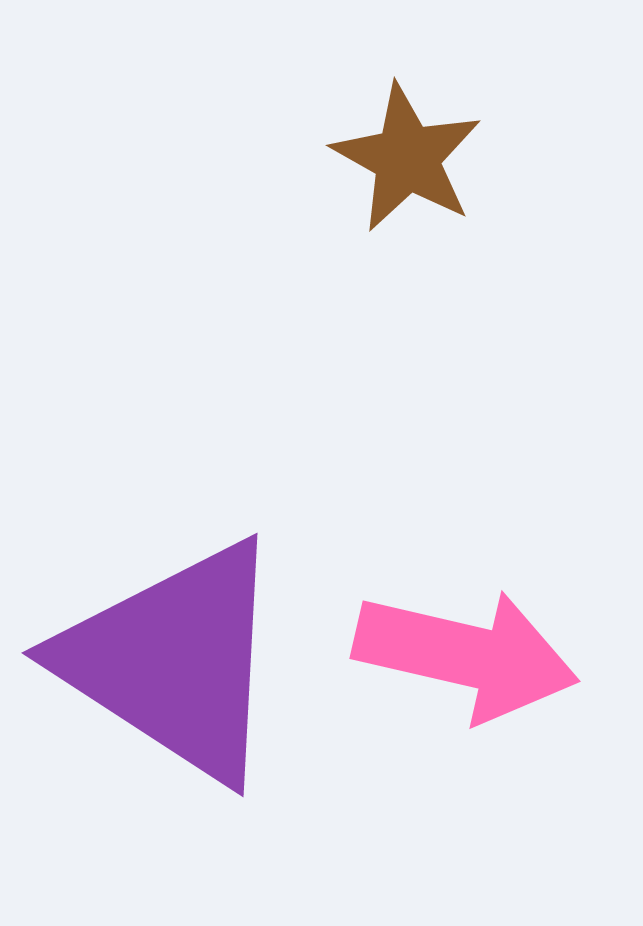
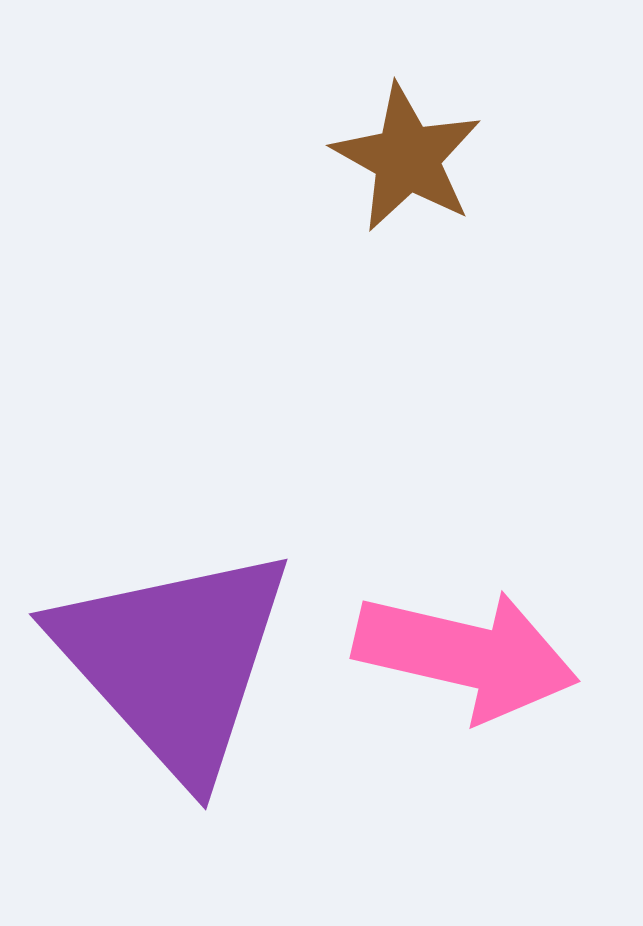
purple triangle: rotated 15 degrees clockwise
